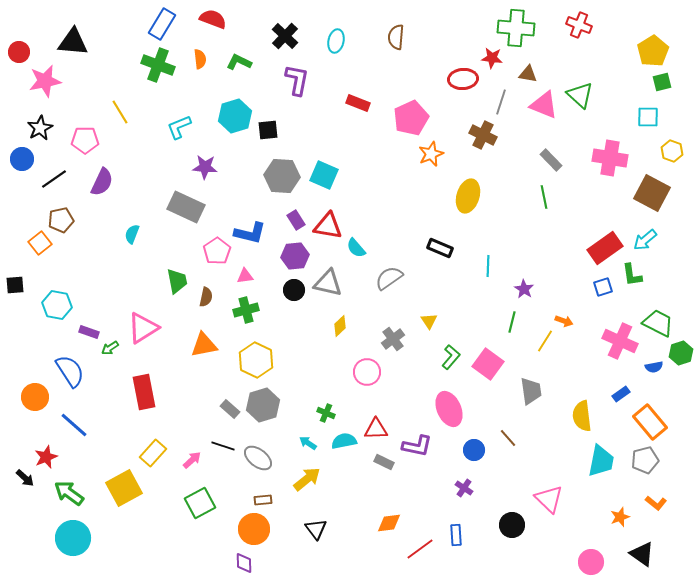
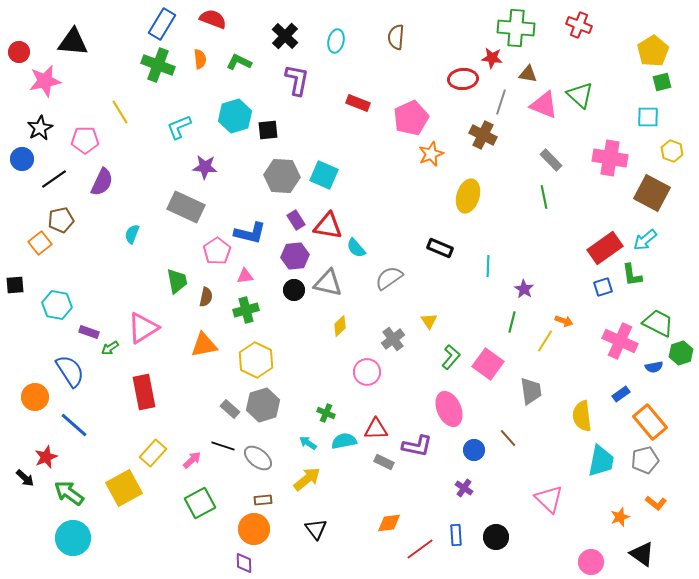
black circle at (512, 525): moved 16 px left, 12 px down
